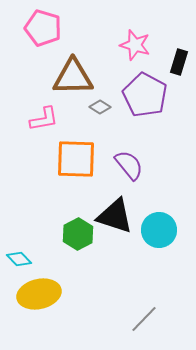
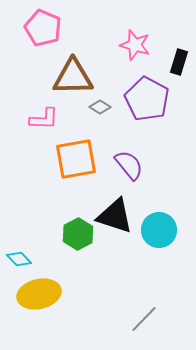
pink pentagon: rotated 6 degrees clockwise
purple pentagon: moved 2 px right, 4 px down
pink L-shape: rotated 12 degrees clockwise
orange square: rotated 12 degrees counterclockwise
